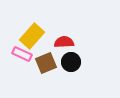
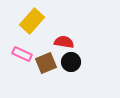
yellow rectangle: moved 15 px up
red semicircle: rotated 12 degrees clockwise
